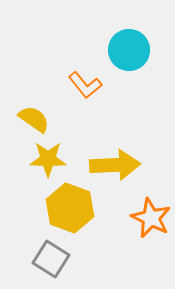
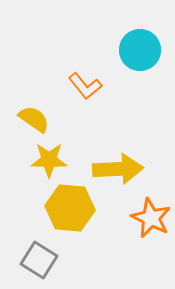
cyan circle: moved 11 px right
orange L-shape: moved 1 px down
yellow star: moved 1 px right, 1 px down
yellow arrow: moved 3 px right, 4 px down
yellow hexagon: rotated 15 degrees counterclockwise
gray square: moved 12 px left, 1 px down
